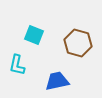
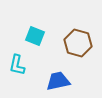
cyan square: moved 1 px right, 1 px down
blue trapezoid: moved 1 px right
